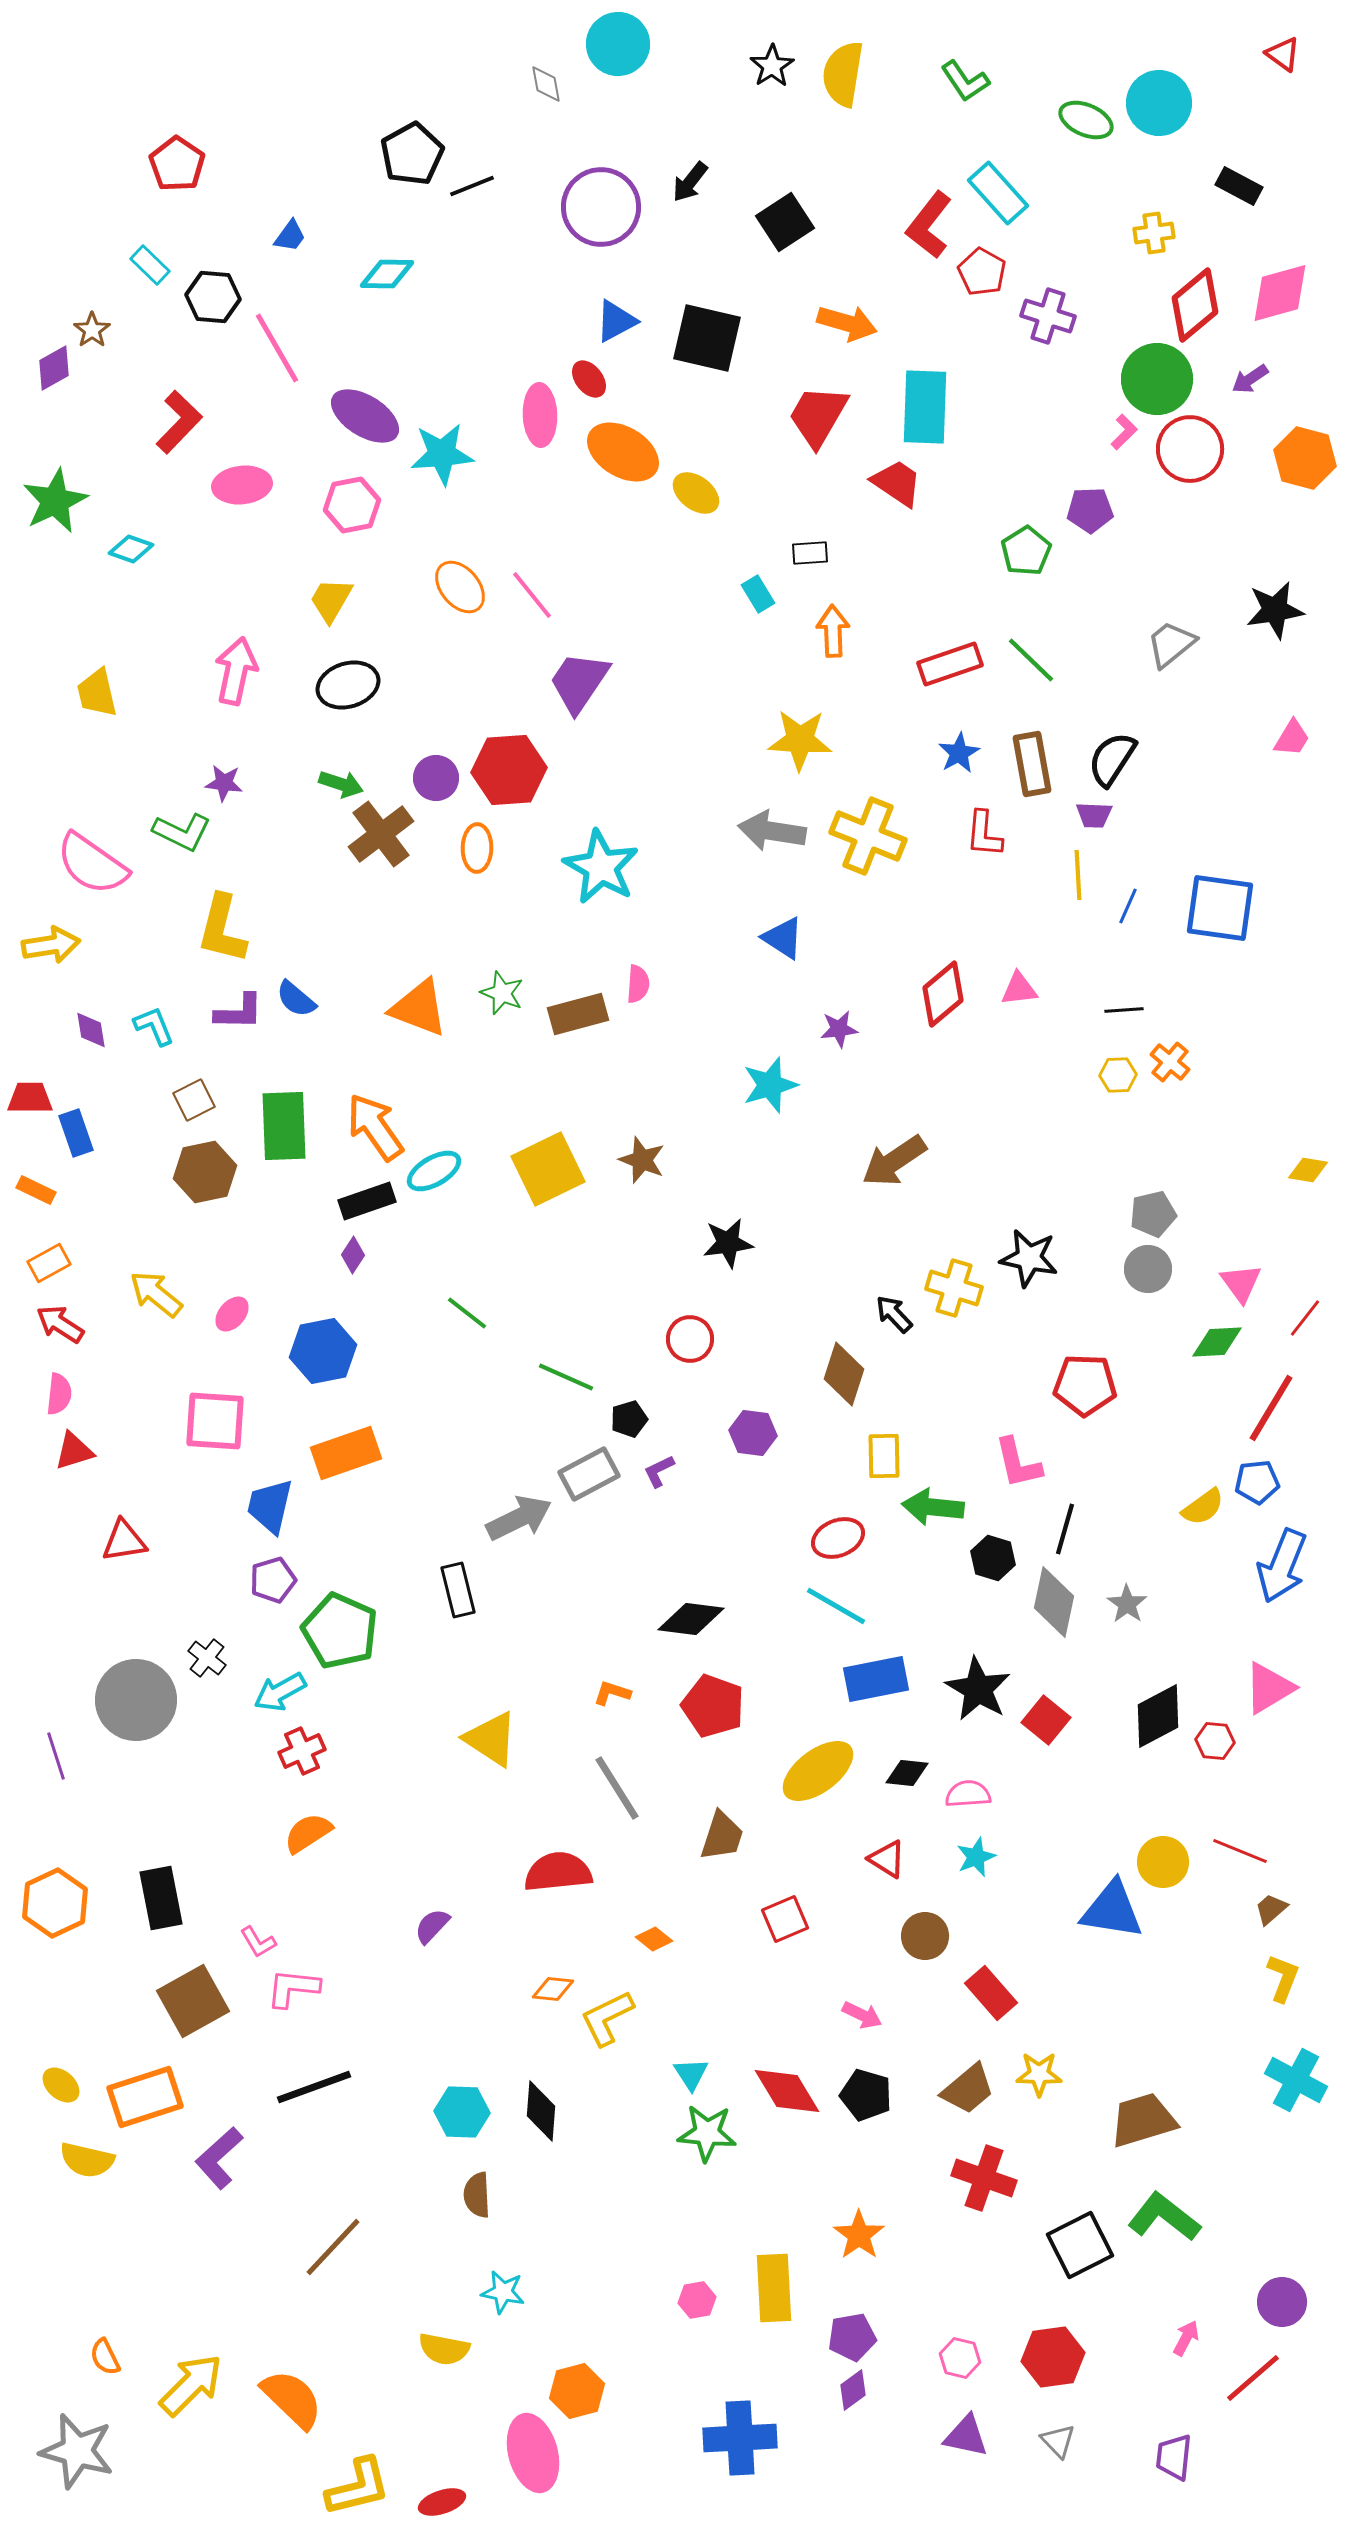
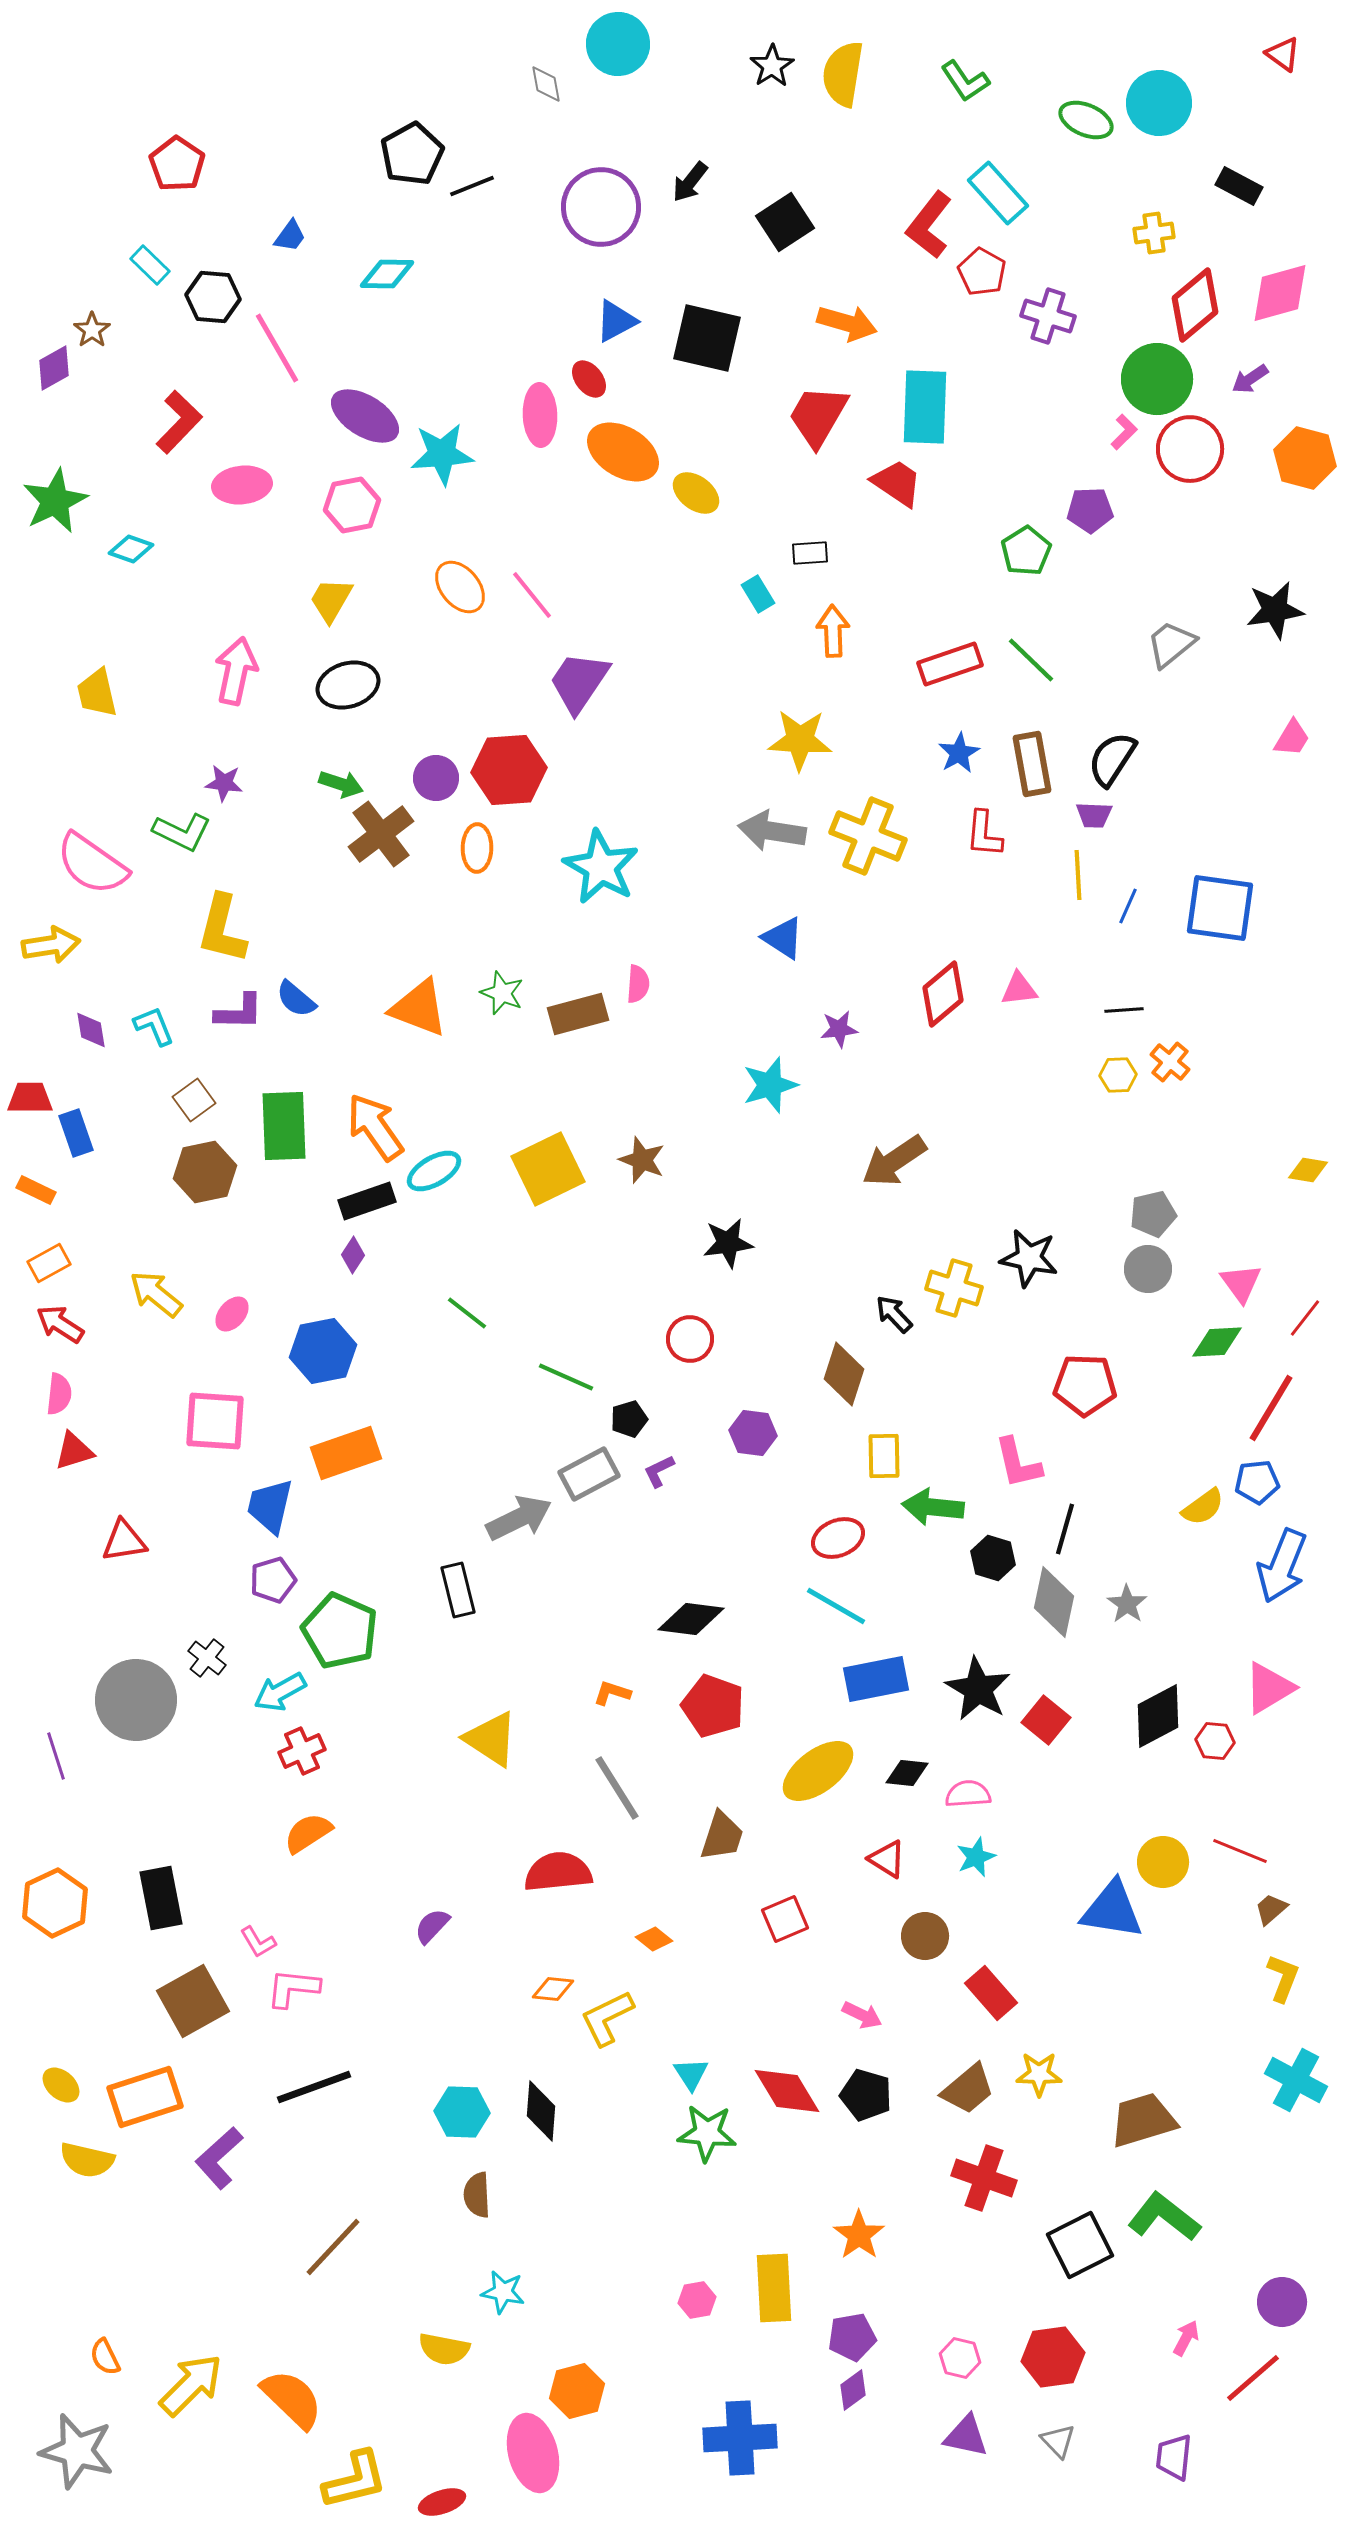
brown square at (194, 1100): rotated 9 degrees counterclockwise
yellow L-shape at (358, 2487): moved 3 px left, 7 px up
